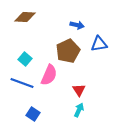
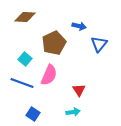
blue arrow: moved 2 px right, 1 px down
blue triangle: rotated 42 degrees counterclockwise
brown pentagon: moved 14 px left, 8 px up
cyan arrow: moved 6 px left, 2 px down; rotated 56 degrees clockwise
